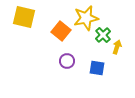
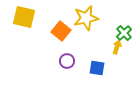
green cross: moved 21 px right, 2 px up
